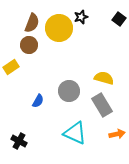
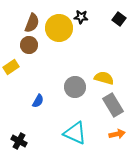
black star: rotated 24 degrees clockwise
gray circle: moved 6 px right, 4 px up
gray rectangle: moved 11 px right
